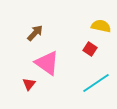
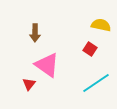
yellow semicircle: moved 1 px up
brown arrow: rotated 138 degrees clockwise
pink triangle: moved 2 px down
